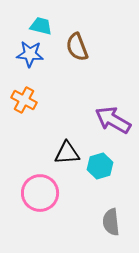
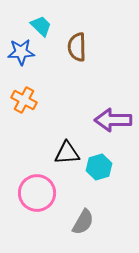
cyan trapezoid: rotated 30 degrees clockwise
brown semicircle: rotated 20 degrees clockwise
blue star: moved 9 px left, 2 px up; rotated 8 degrees counterclockwise
purple arrow: rotated 30 degrees counterclockwise
cyan hexagon: moved 1 px left, 1 px down
pink circle: moved 3 px left
gray semicircle: moved 28 px left; rotated 144 degrees counterclockwise
